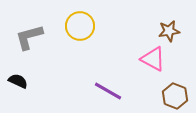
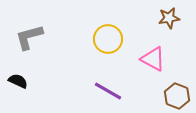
yellow circle: moved 28 px right, 13 px down
brown star: moved 13 px up
brown hexagon: moved 2 px right
